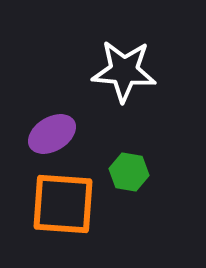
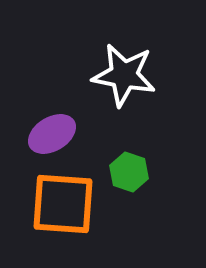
white star: moved 4 px down; rotated 6 degrees clockwise
green hexagon: rotated 9 degrees clockwise
